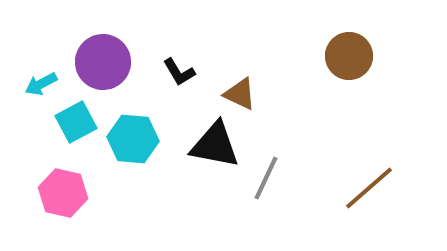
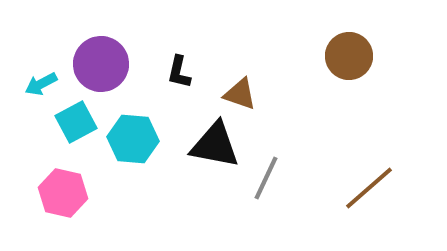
purple circle: moved 2 px left, 2 px down
black L-shape: rotated 44 degrees clockwise
brown triangle: rotated 6 degrees counterclockwise
